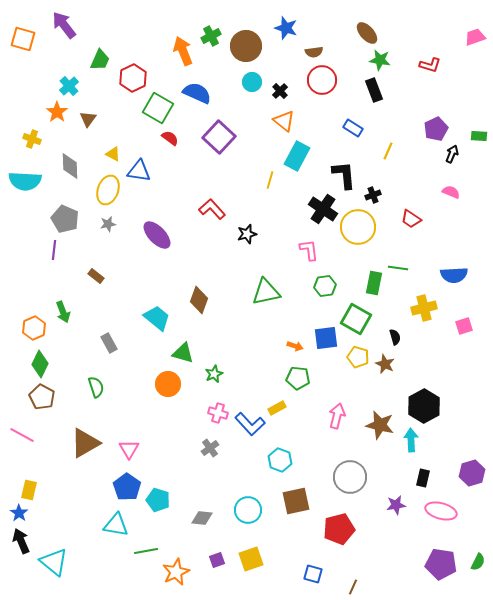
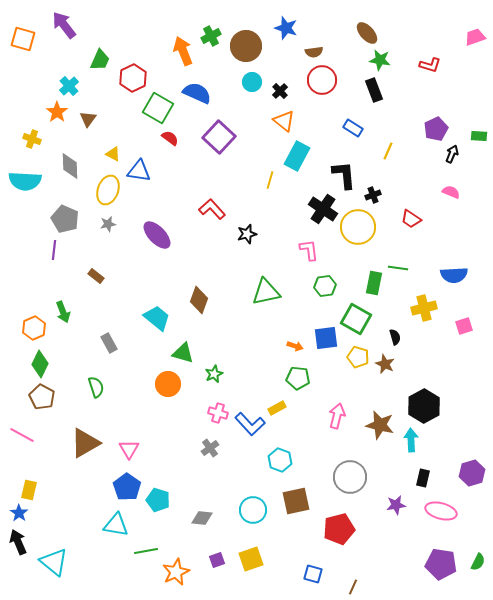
cyan circle at (248, 510): moved 5 px right
black arrow at (21, 541): moved 3 px left, 1 px down
